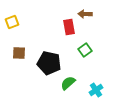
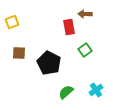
black pentagon: rotated 15 degrees clockwise
green semicircle: moved 2 px left, 9 px down
